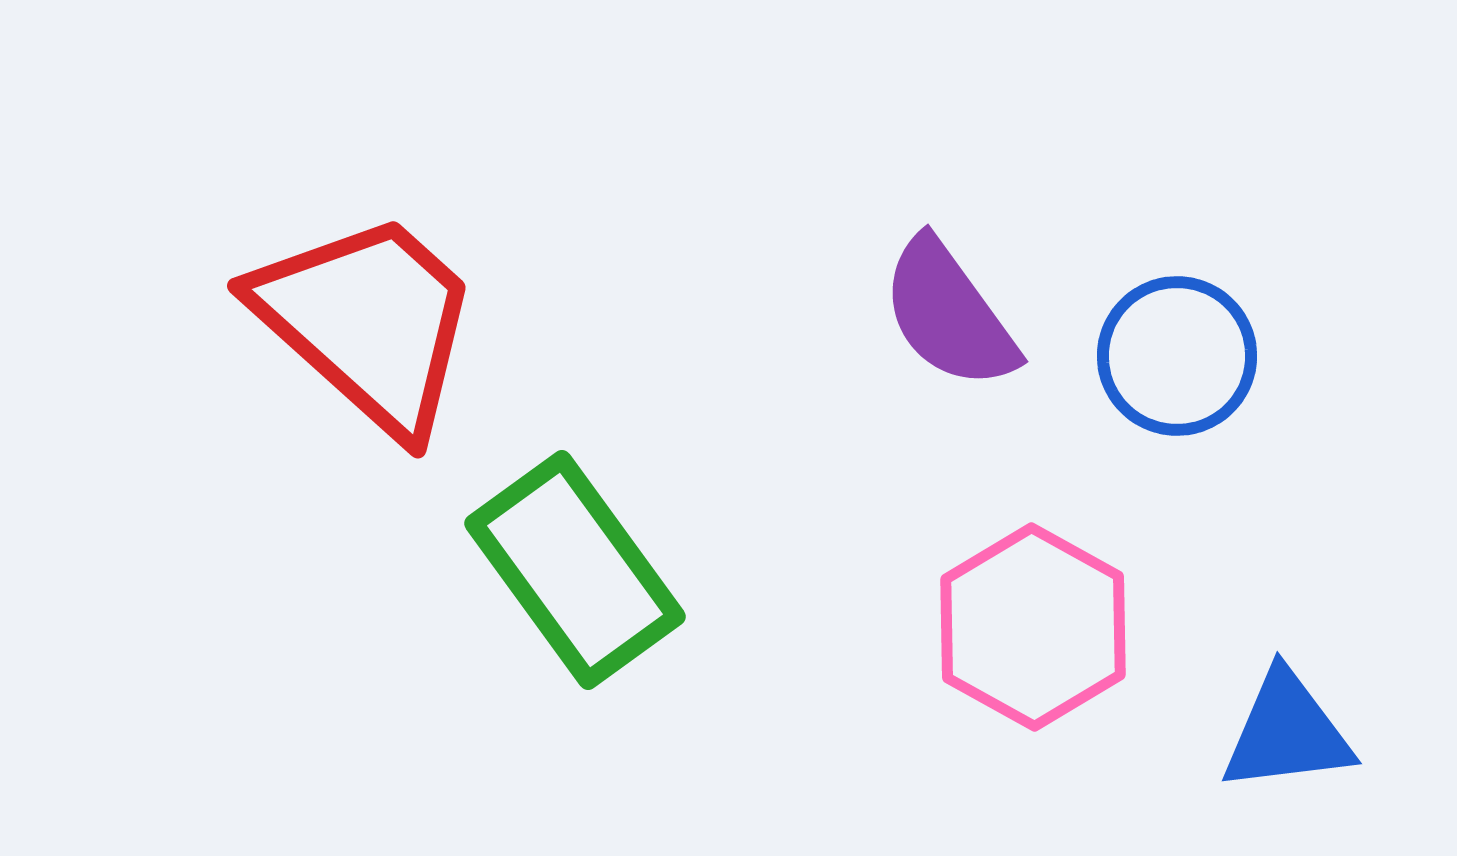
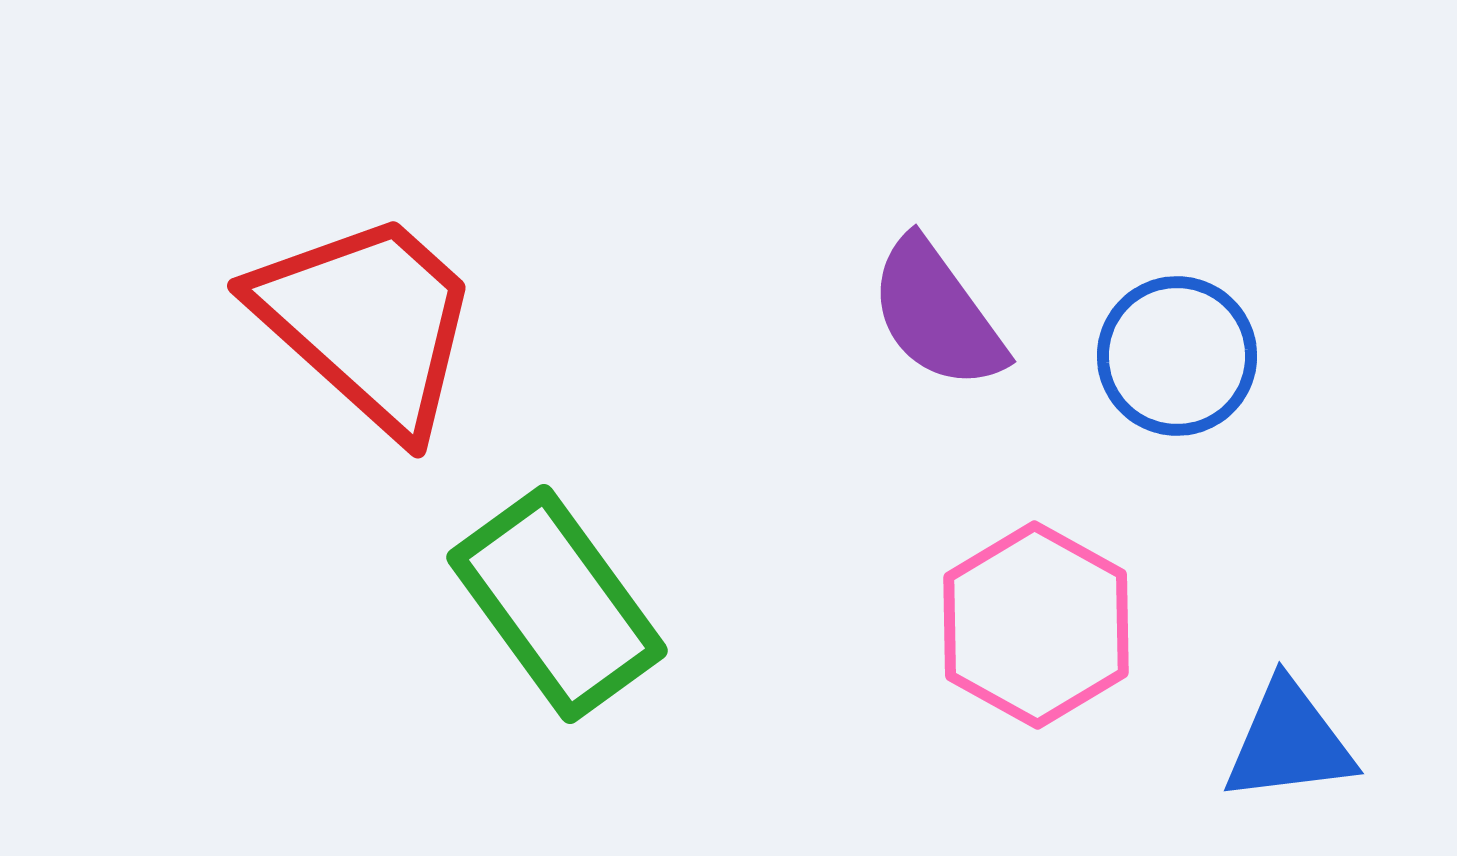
purple semicircle: moved 12 px left
green rectangle: moved 18 px left, 34 px down
pink hexagon: moved 3 px right, 2 px up
blue triangle: moved 2 px right, 10 px down
